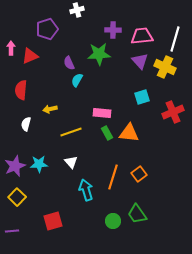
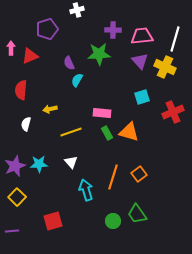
orange triangle: moved 1 px up; rotated 10 degrees clockwise
